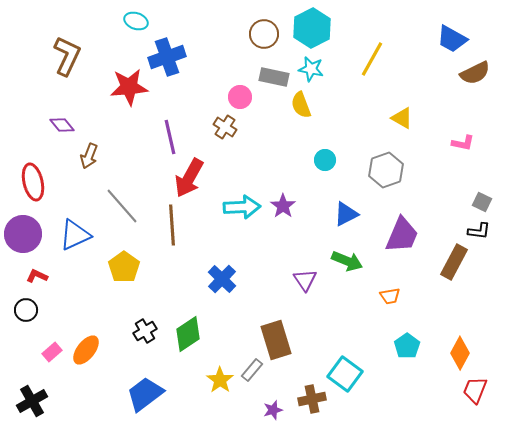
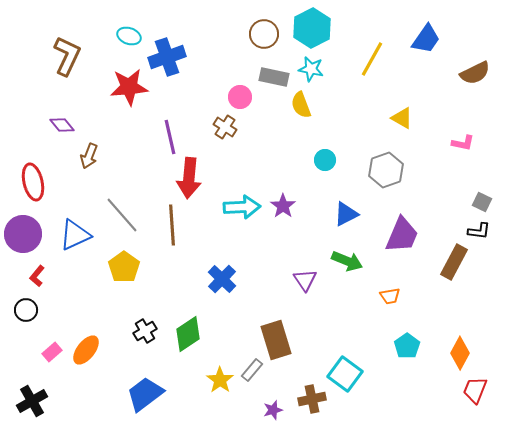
cyan ellipse at (136, 21): moved 7 px left, 15 px down
blue trapezoid at (452, 39): moved 26 px left; rotated 84 degrees counterclockwise
red arrow at (189, 178): rotated 24 degrees counterclockwise
gray line at (122, 206): moved 9 px down
red L-shape at (37, 276): rotated 75 degrees counterclockwise
